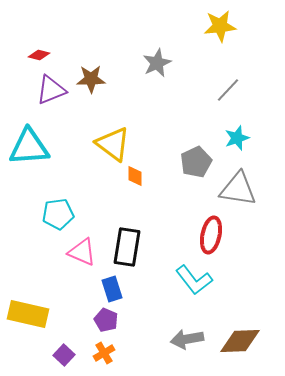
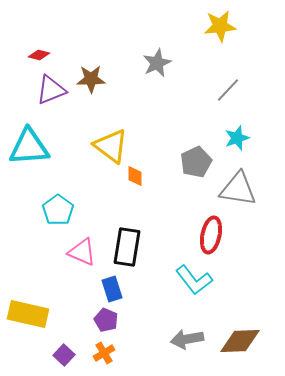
yellow triangle: moved 2 px left, 2 px down
cyan pentagon: moved 4 px up; rotated 28 degrees counterclockwise
